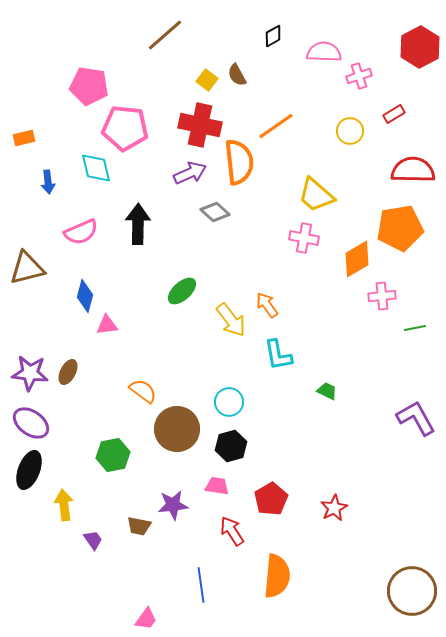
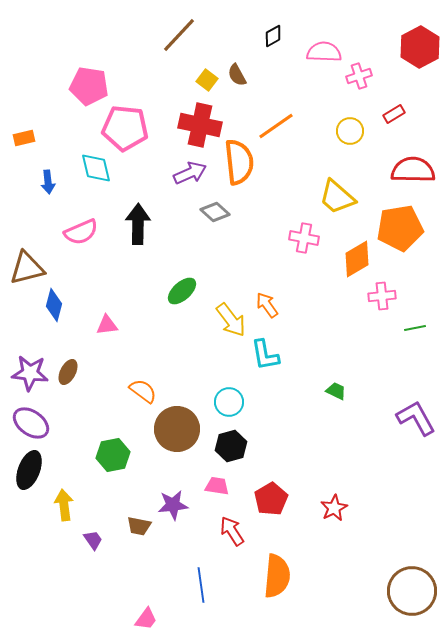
brown line at (165, 35): moved 14 px right; rotated 6 degrees counterclockwise
yellow trapezoid at (316, 195): moved 21 px right, 2 px down
blue diamond at (85, 296): moved 31 px left, 9 px down
cyan L-shape at (278, 355): moved 13 px left
green trapezoid at (327, 391): moved 9 px right
